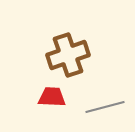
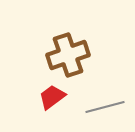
red trapezoid: rotated 40 degrees counterclockwise
